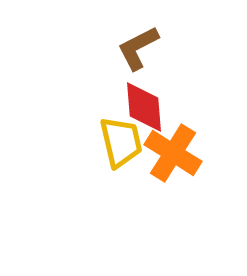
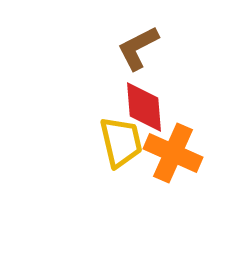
orange cross: rotated 8 degrees counterclockwise
